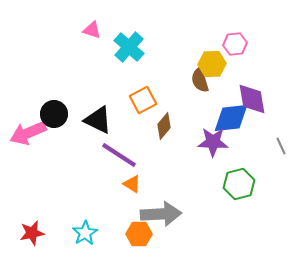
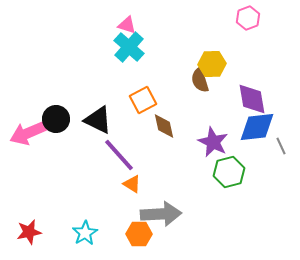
pink triangle: moved 35 px right, 5 px up
pink hexagon: moved 13 px right, 26 px up; rotated 15 degrees counterclockwise
black circle: moved 2 px right, 5 px down
blue diamond: moved 26 px right, 9 px down
brown diamond: rotated 52 degrees counterclockwise
purple star: rotated 24 degrees clockwise
purple line: rotated 15 degrees clockwise
green hexagon: moved 10 px left, 12 px up
red star: moved 3 px left, 1 px up
